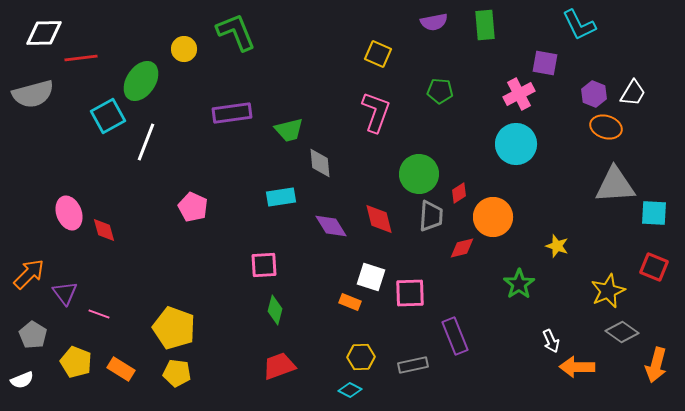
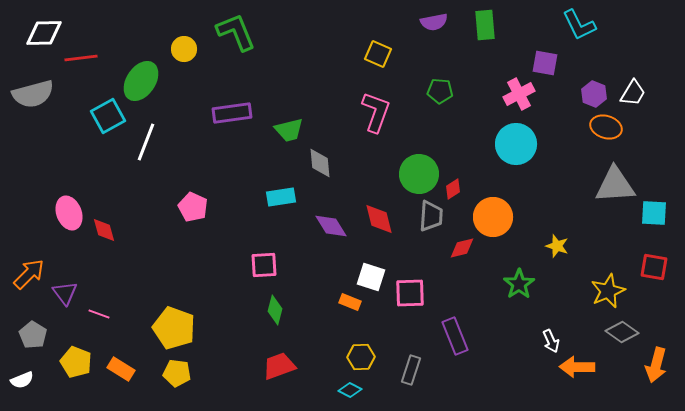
red diamond at (459, 193): moved 6 px left, 4 px up
red square at (654, 267): rotated 12 degrees counterclockwise
gray rectangle at (413, 365): moved 2 px left, 5 px down; rotated 60 degrees counterclockwise
